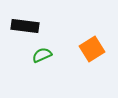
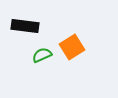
orange square: moved 20 px left, 2 px up
